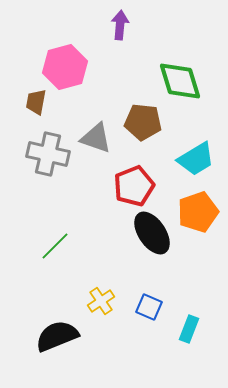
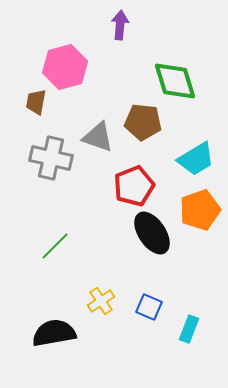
green diamond: moved 5 px left
gray triangle: moved 2 px right, 1 px up
gray cross: moved 3 px right, 4 px down
orange pentagon: moved 2 px right, 2 px up
black semicircle: moved 3 px left, 3 px up; rotated 12 degrees clockwise
